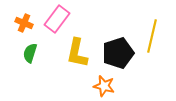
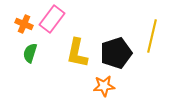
pink rectangle: moved 5 px left
orange cross: moved 1 px down
black pentagon: moved 2 px left
orange star: rotated 20 degrees counterclockwise
